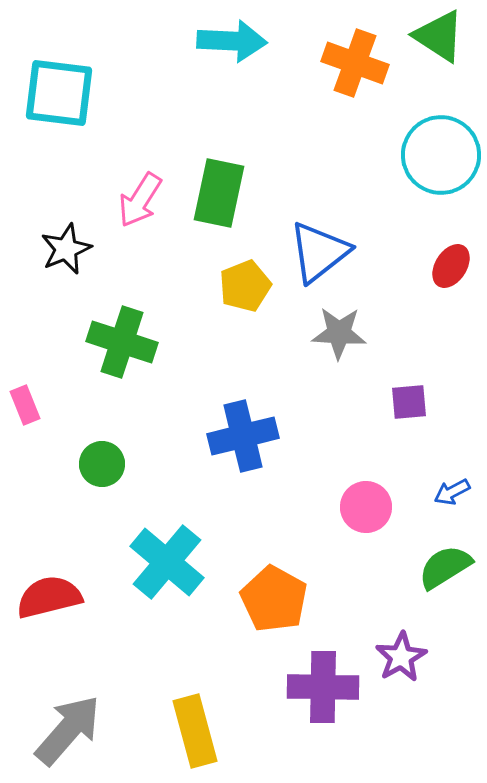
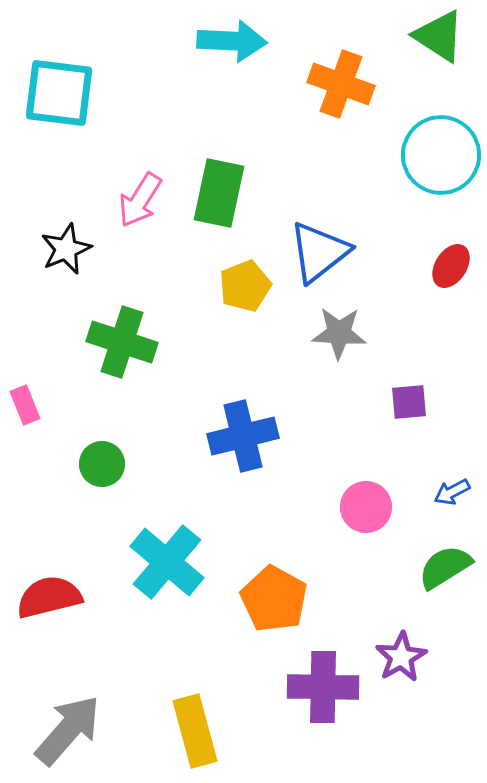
orange cross: moved 14 px left, 21 px down
